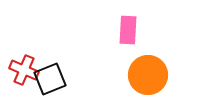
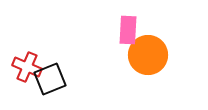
red cross: moved 3 px right, 3 px up
orange circle: moved 20 px up
